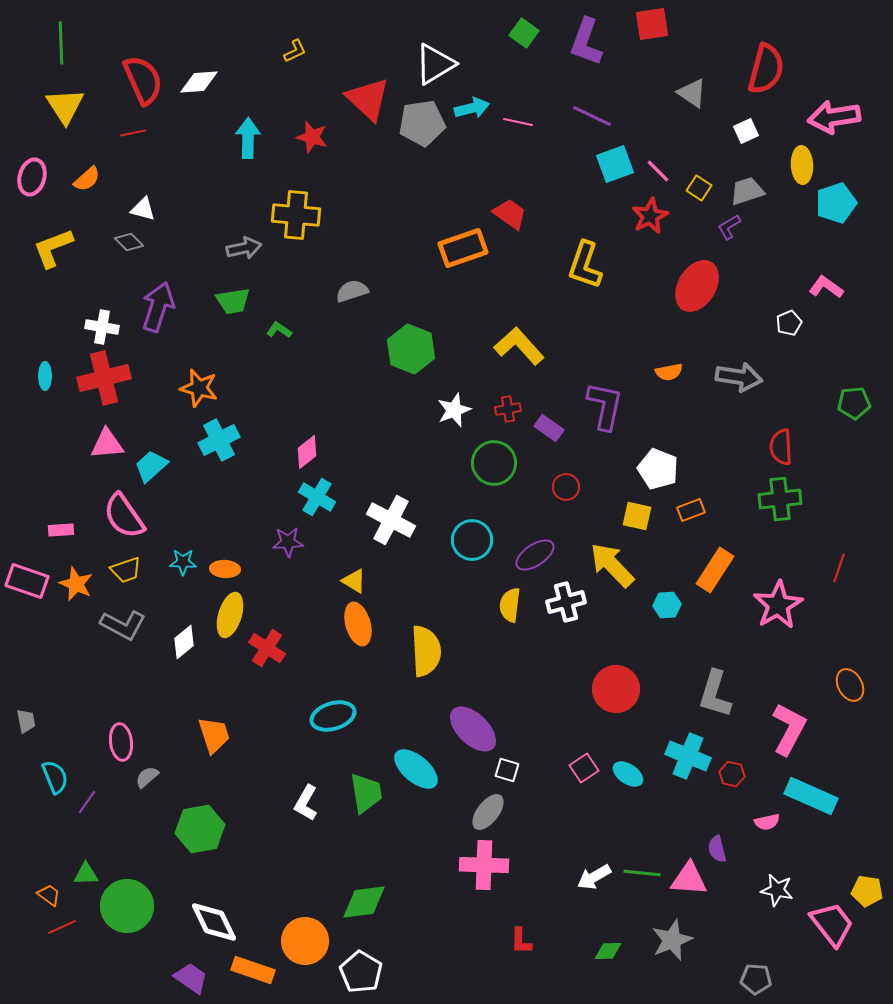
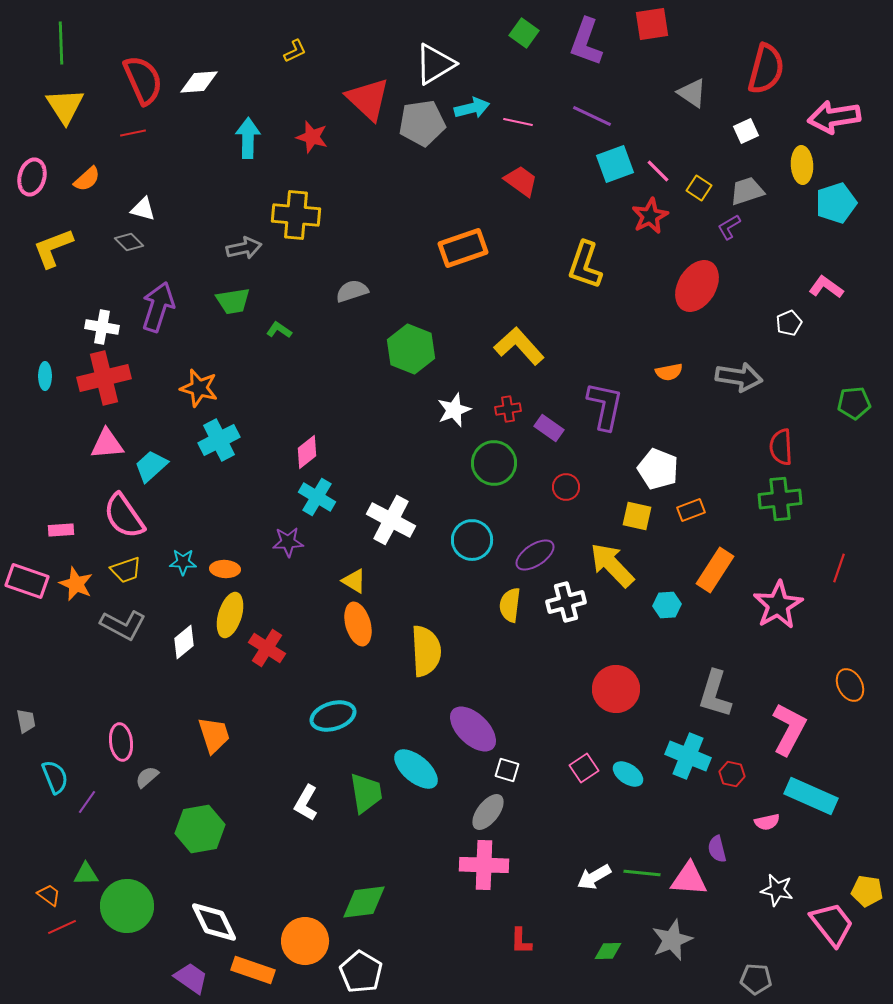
red trapezoid at (510, 214): moved 11 px right, 33 px up
